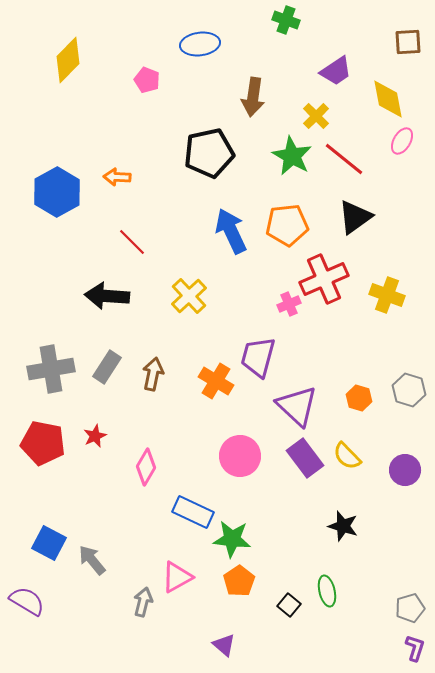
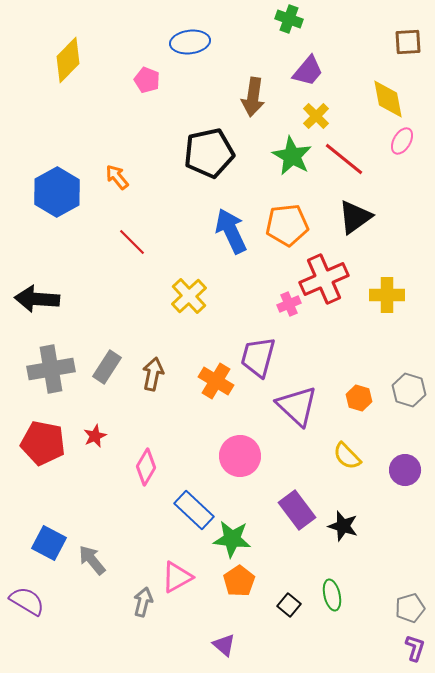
green cross at (286, 20): moved 3 px right, 1 px up
blue ellipse at (200, 44): moved 10 px left, 2 px up
purple trapezoid at (336, 71): moved 28 px left; rotated 16 degrees counterclockwise
orange arrow at (117, 177): rotated 48 degrees clockwise
yellow cross at (387, 295): rotated 20 degrees counterclockwise
black arrow at (107, 296): moved 70 px left, 3 px down
purple rectangle at (305, 458): moved 8 px left, 52 px down
blue rectangle at (193, 512): moved 1 px right, 2 px up; rotated 18 degrees clockwise
green ellipse at (327, 591): moved 5 px right, 4 px down
